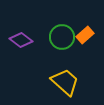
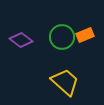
orange rectangle: rotated 18 degrees clockwise
